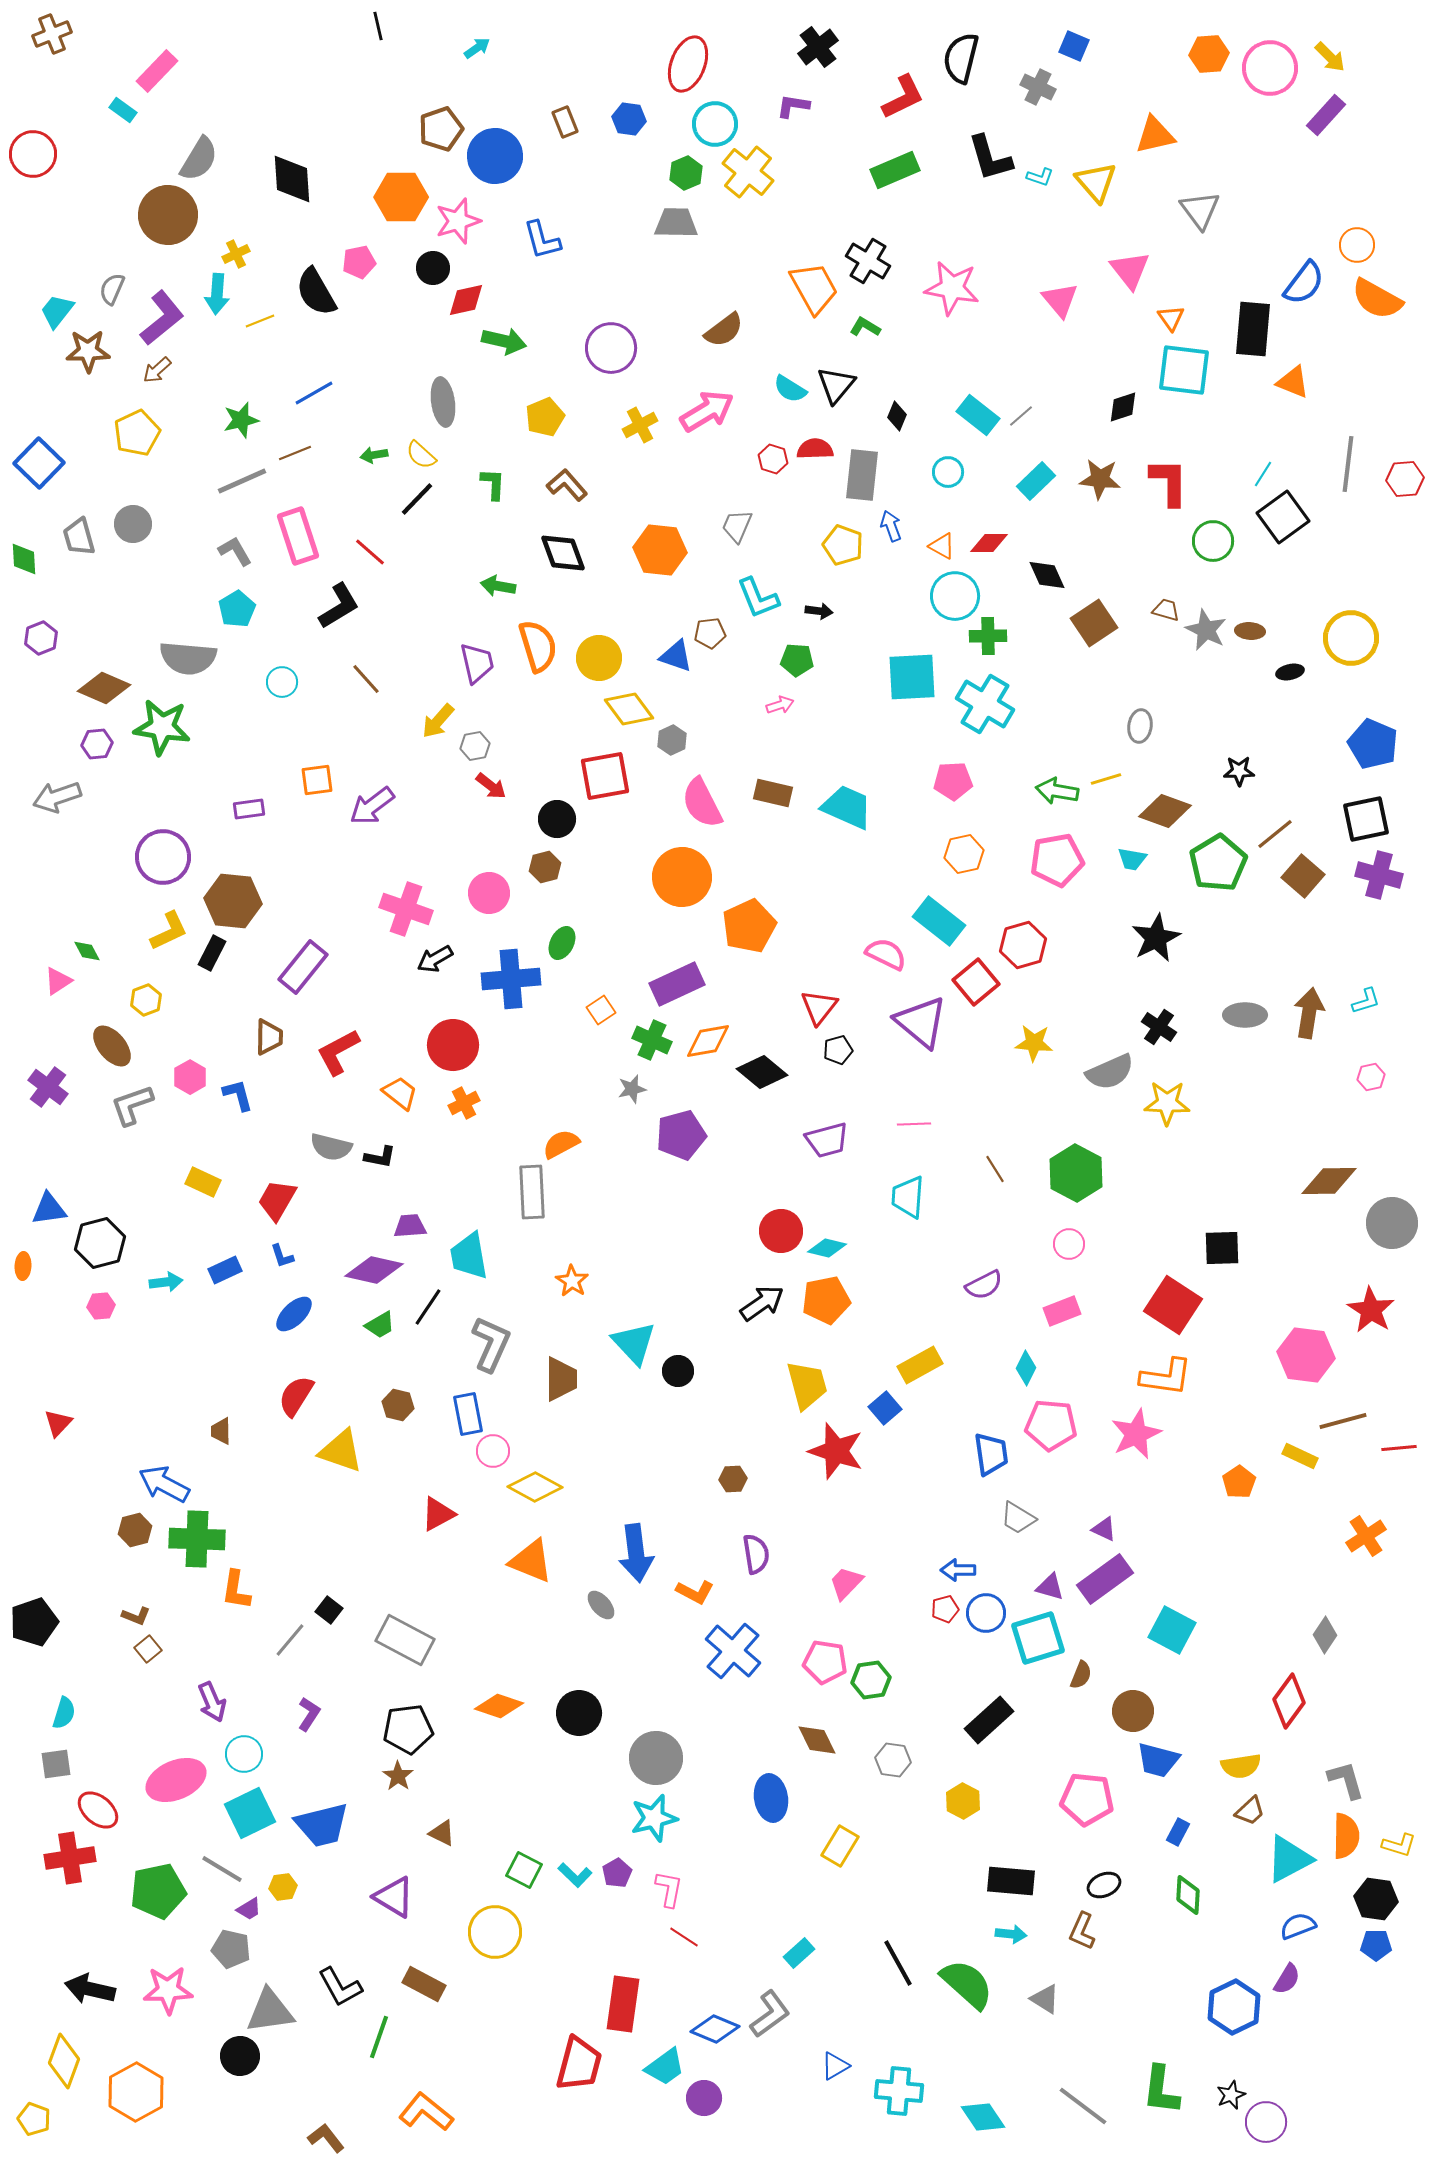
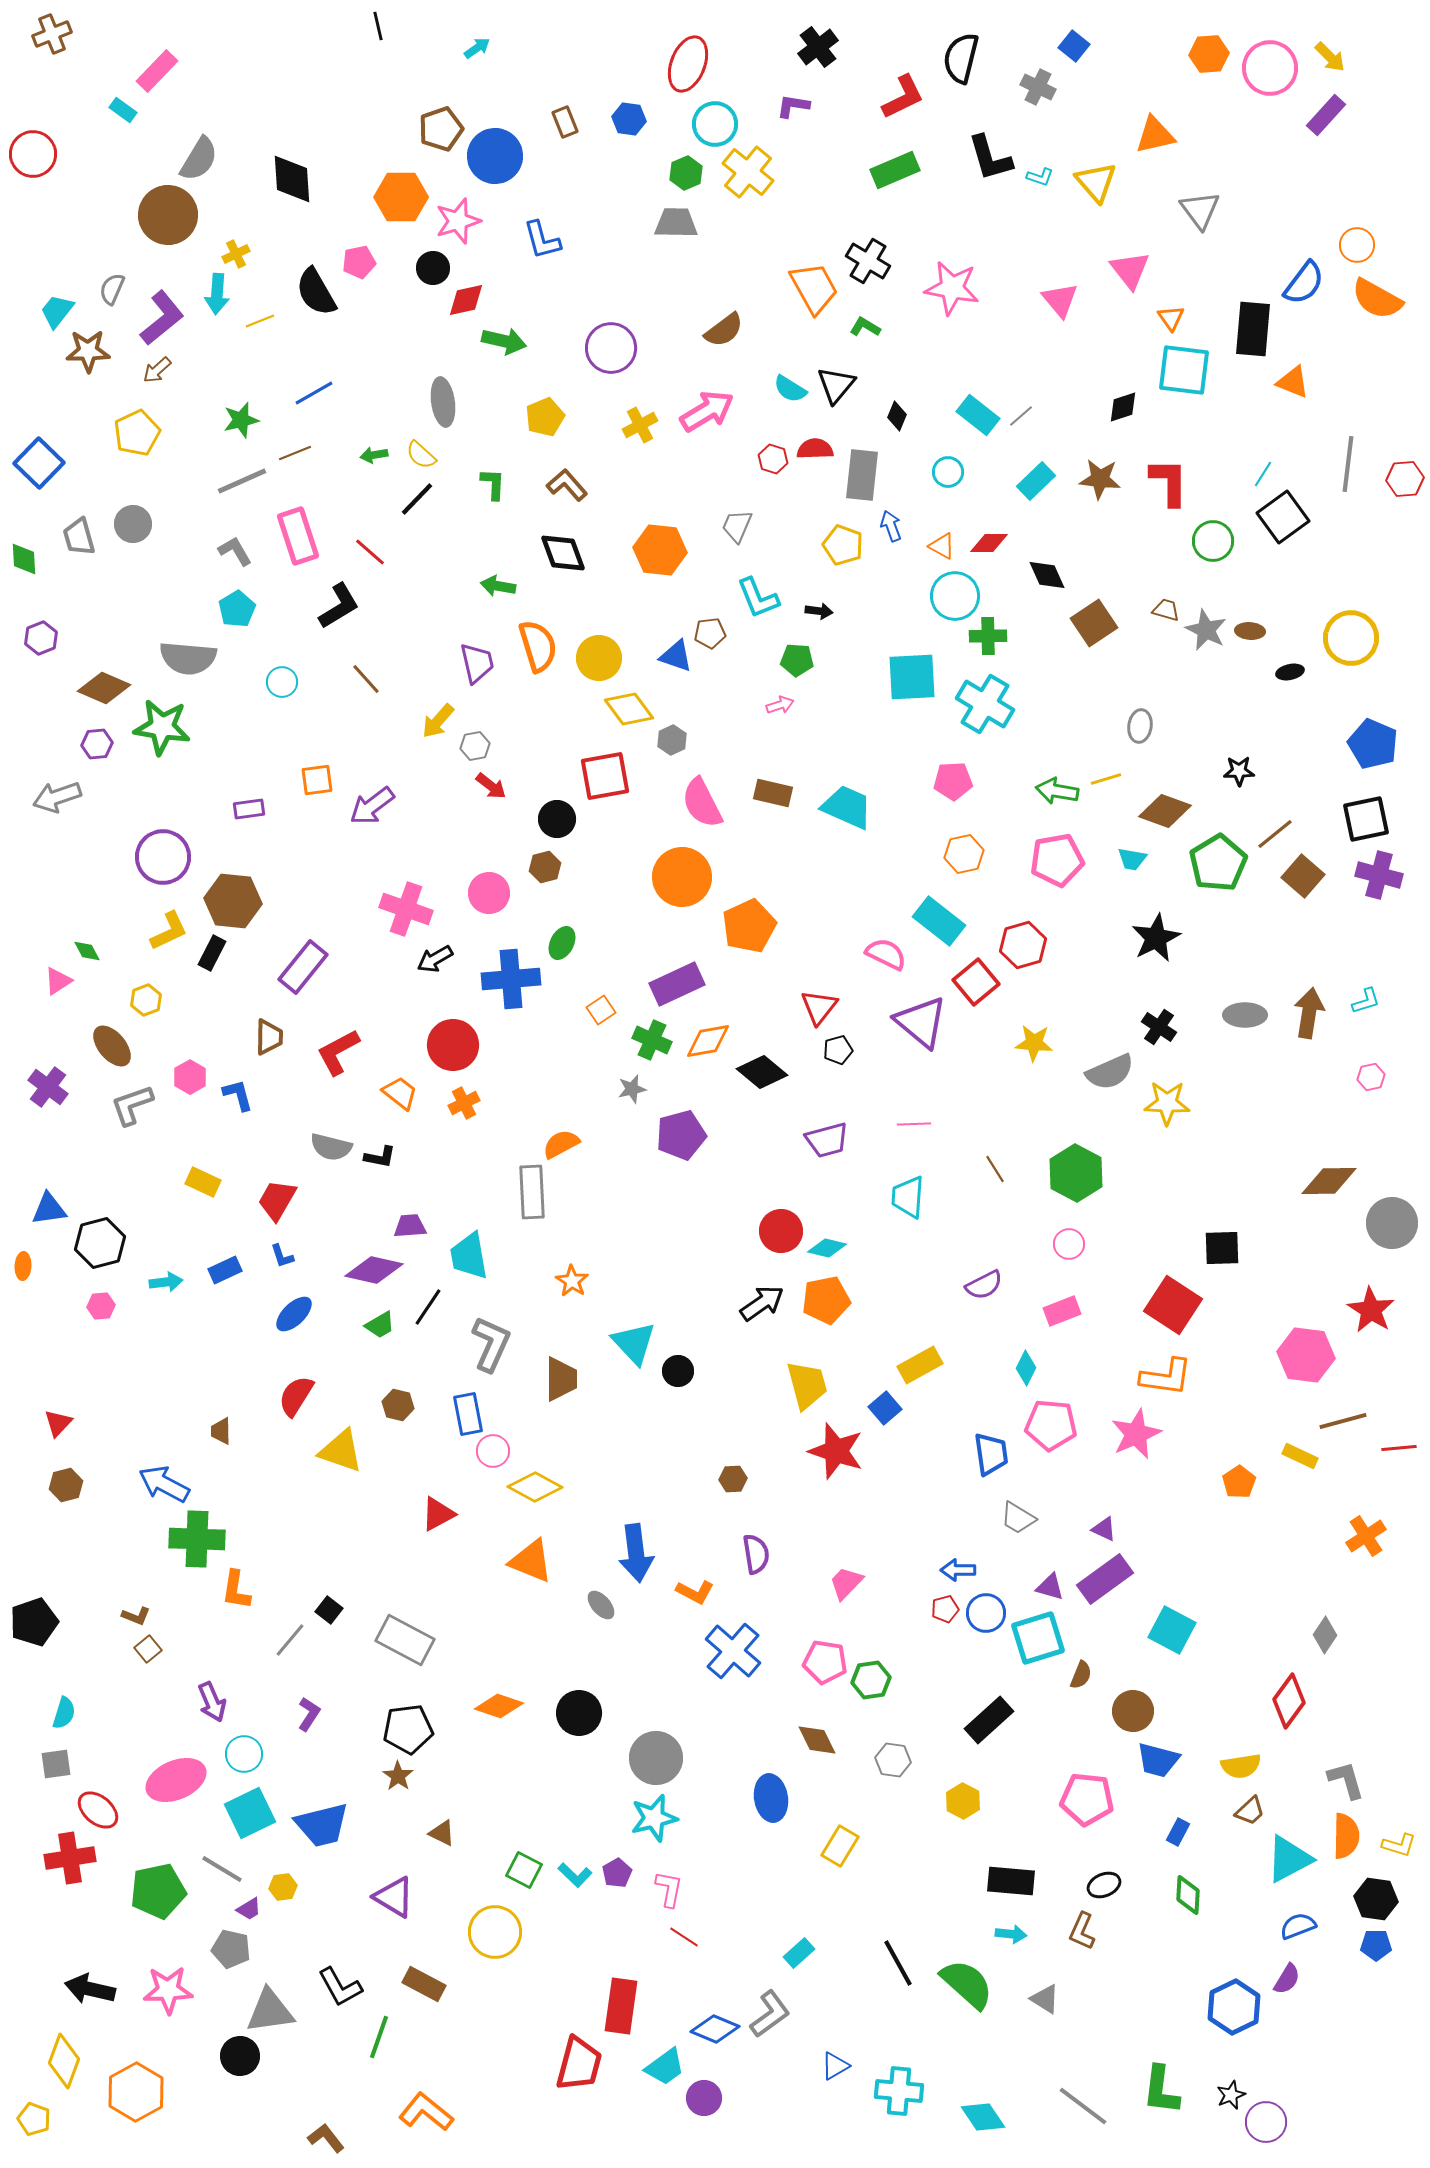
blue square at (1074, 46): rotated 16 degrees clockwise
brown hexagon at (135, 1530): moved 69 px left, 45 px up
red rectangle at (623, 2004): moved 2 px left, 2 px down
